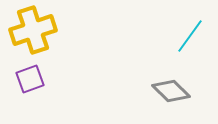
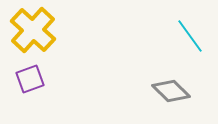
yellow cross: rotated 30 degrees counterclockwise
cyan line: rotated 72 degrees counterclockwise
